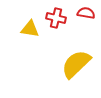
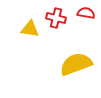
yellow semicircle: rotated 24 degrees clockwise
